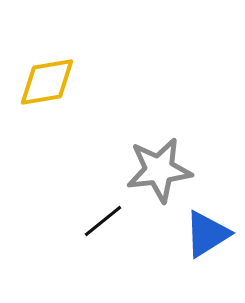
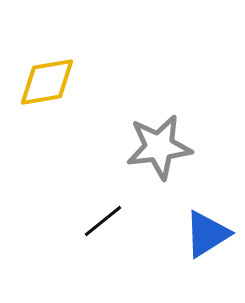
gray star: moved 23 px up
